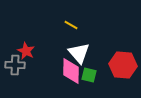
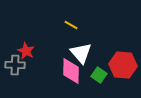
white triangle: moved 2 px right
green square: moved 10 px right; rotated 21 degrees clockwise
